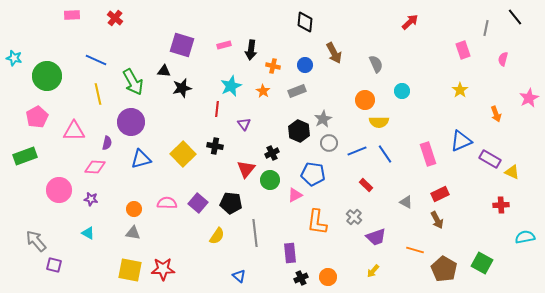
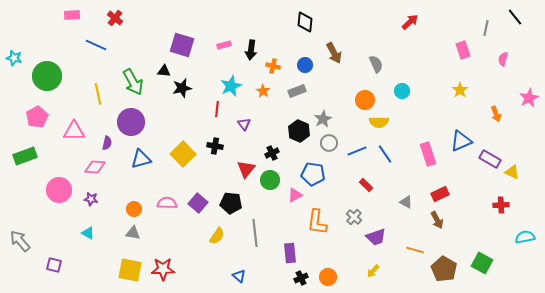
blue line at (96, 60): moved 15 px up
gray arrow at (36, 241): moved 16 px left
